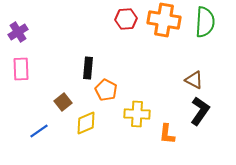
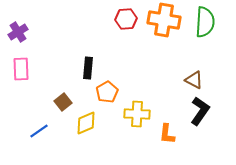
orange pentagon: moved 1 px right, 2 px down; rotated 15 degrees clockwise
